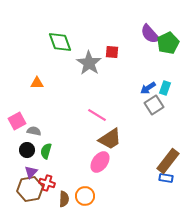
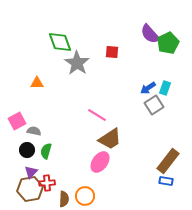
gray star: moved 12 px left
blue rectangle: moved 3 px down
red cross: rotated 21 degrees counterclockwise
